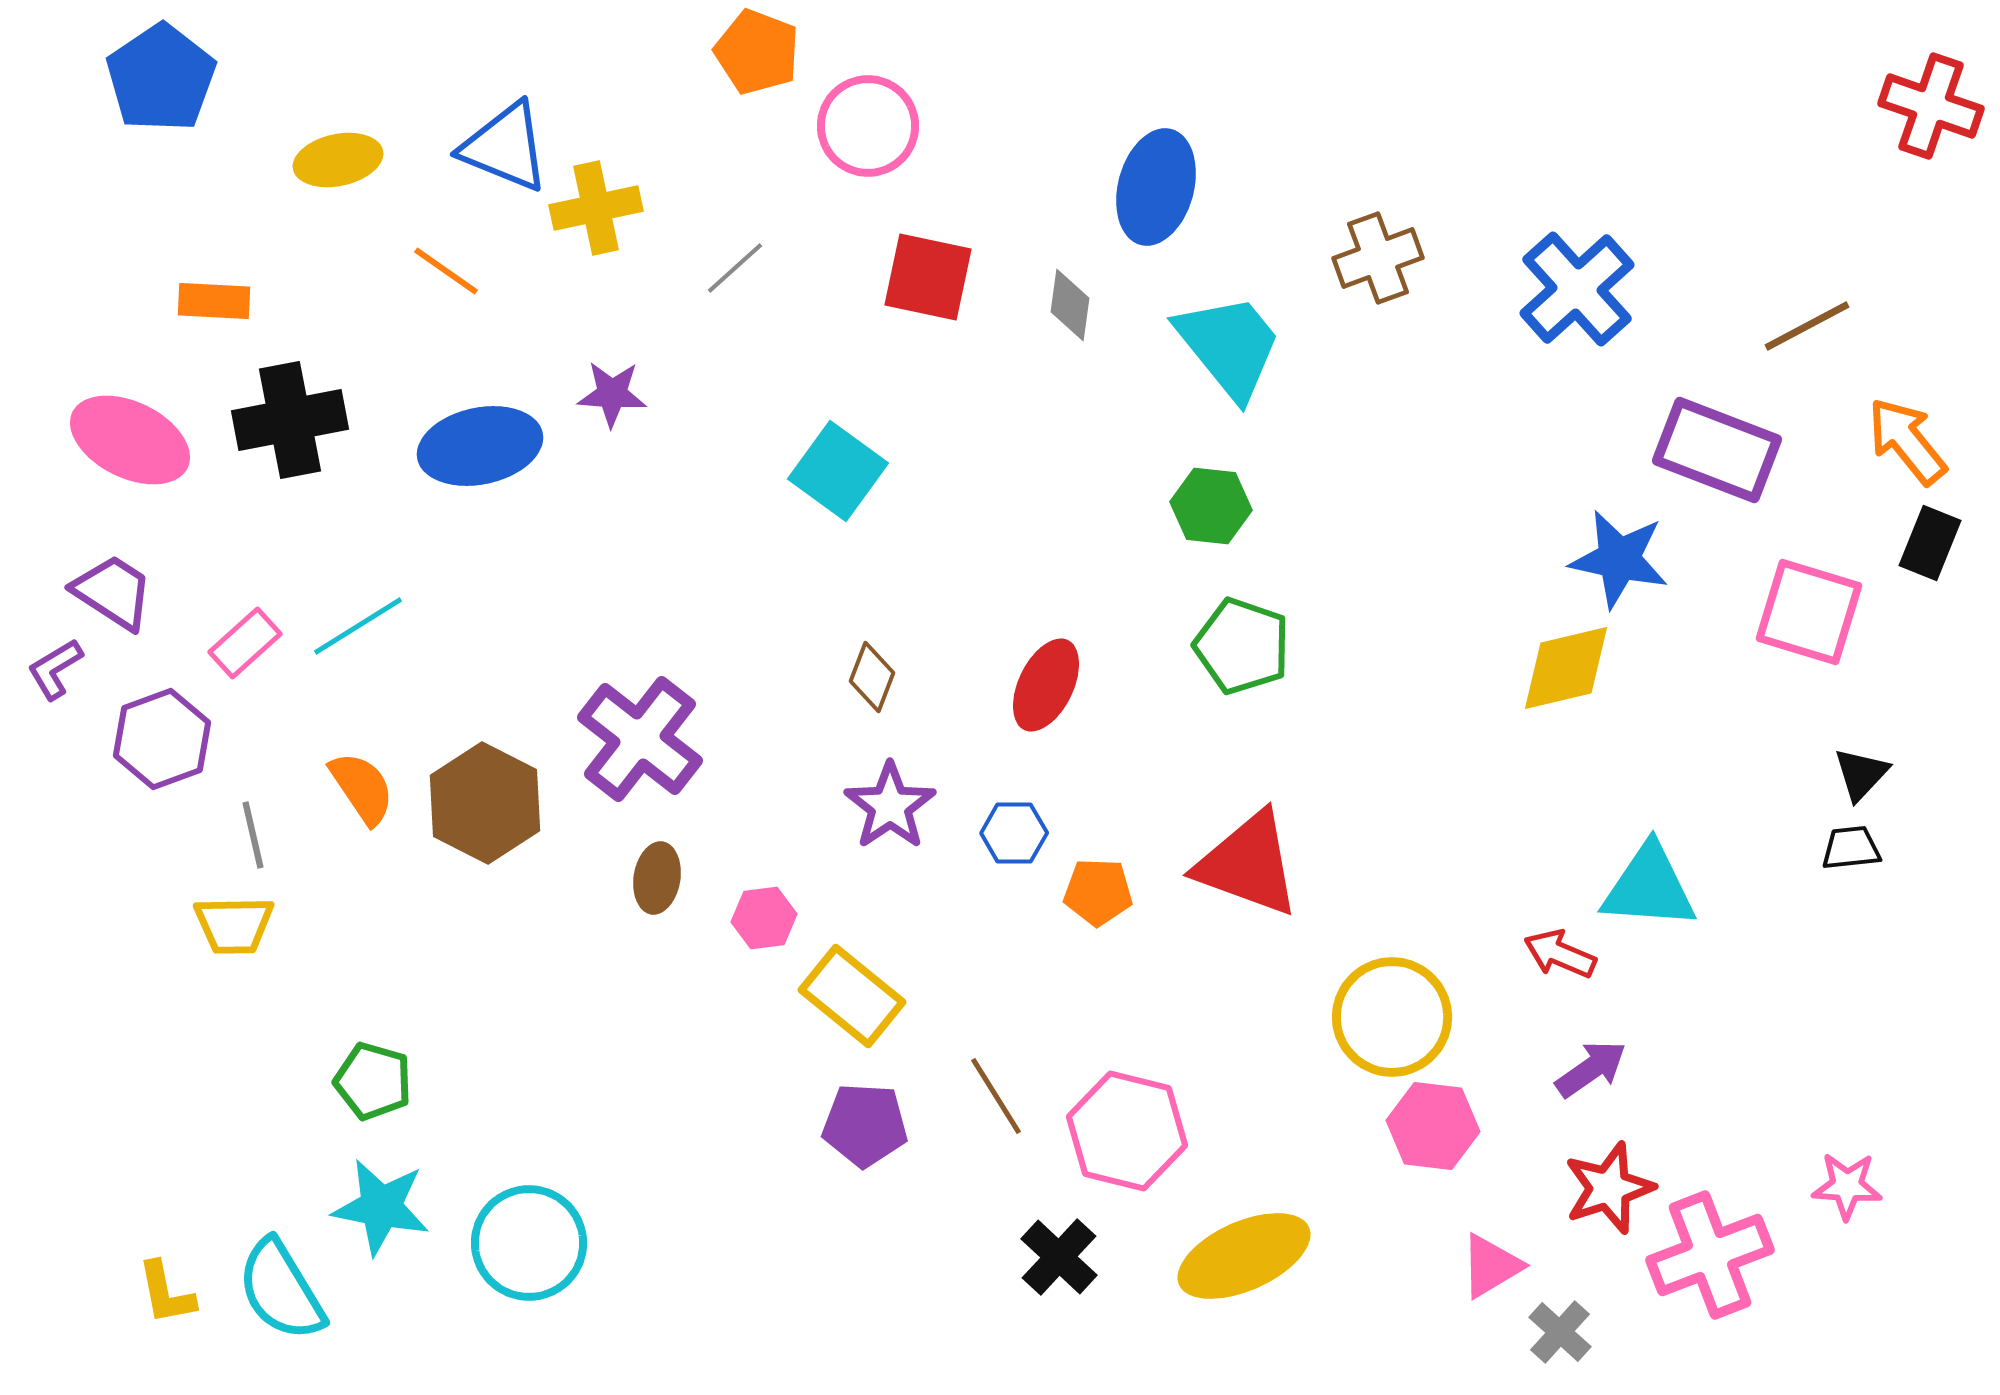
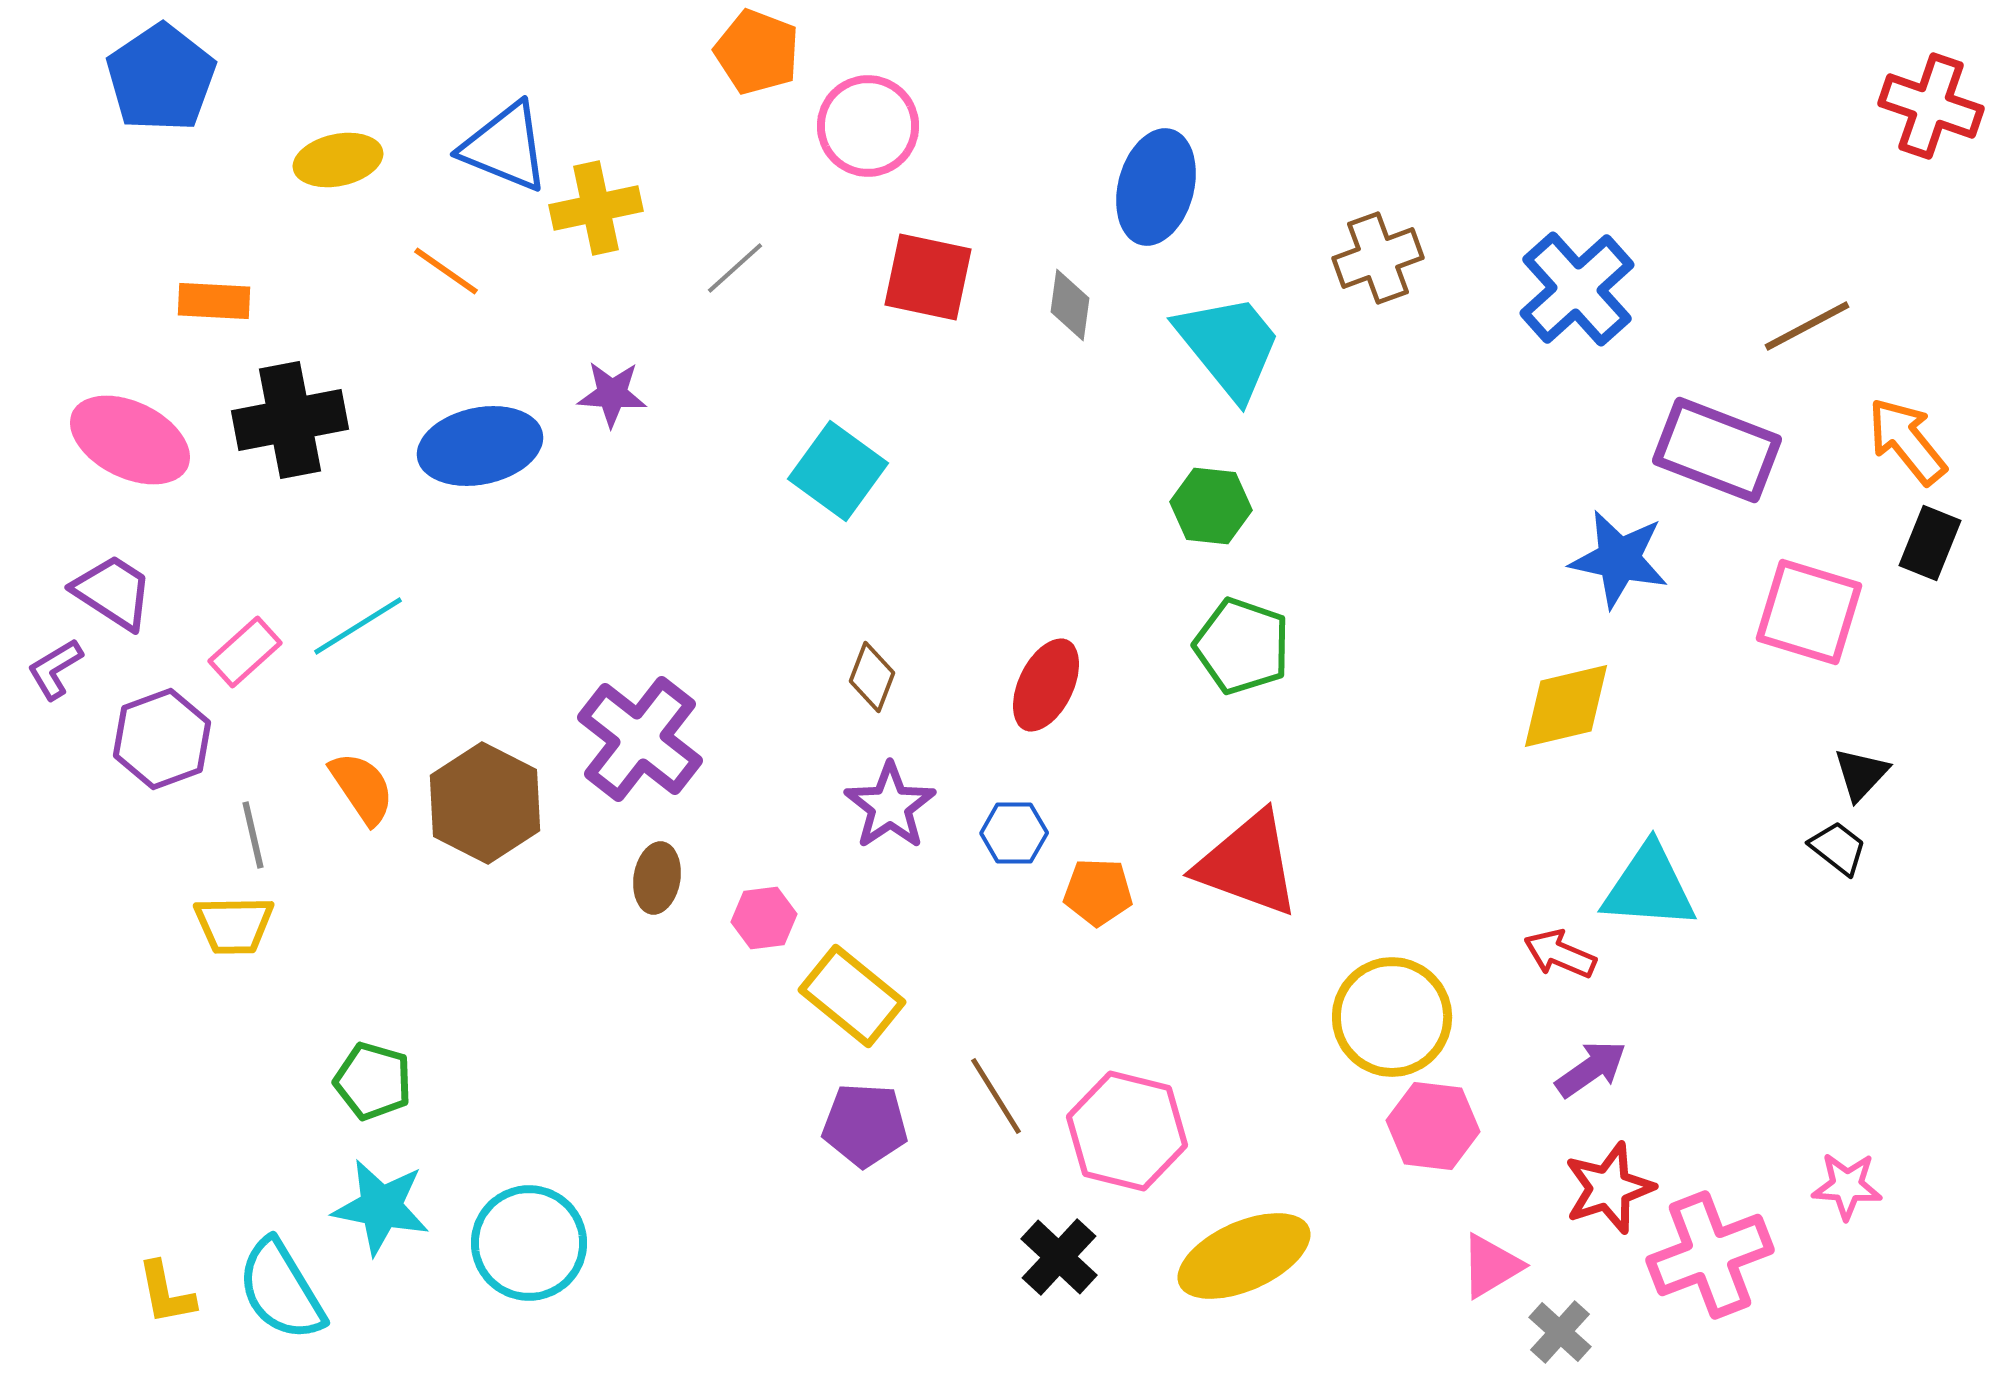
pink rectangle at (245, 643): moved 9 px down
yellow diamond at (1566, 668): moved 38 px down
black trapezoid at (1851, 848): moved 13 px left; rotated 44 degrees clockwise
